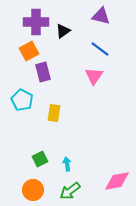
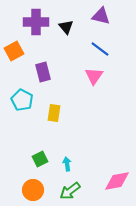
black triangle: moved 3 px right, 4 px up; rotated 35 degrees counterclockwise
orange square: moved 15 px left
